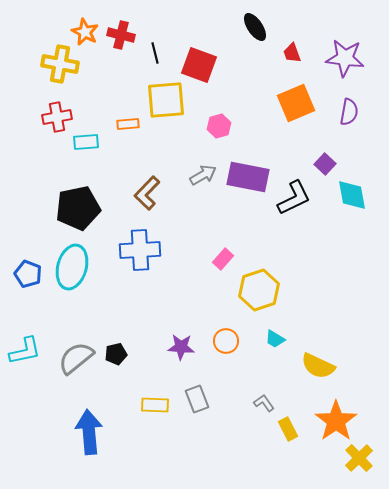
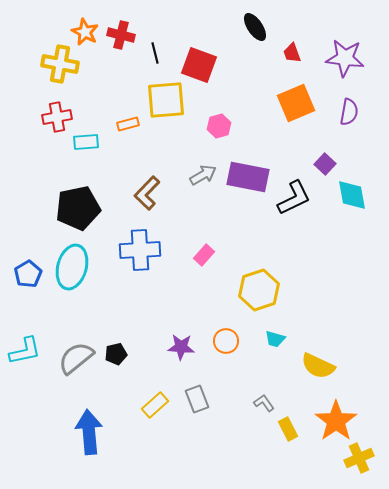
orange rectangle at (128, 124): rotated 10 degrees counterclockwise
pink rectangle at (223, 259): moved 19 px left, 4 px up
blue pentagon at (28, 274): rotated 20 degrees clockwise
cyan trapezoid at (275, 339): rotated 15 degrees counterclockwise
yellow rectangle at (155, 405): rotated 44 degrees counterclockwise
yellow cross at (359, 458): rotated 20 degrees clockwise
